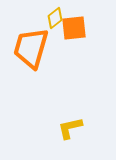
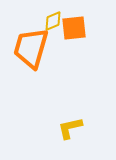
yellow diamond: moved 2 px left, 3 px down; rotated 15 degrees clockwise
